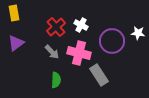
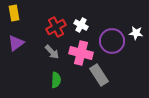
red cross: rotated 12 degrees clockwise
white star: moved 2 px left
pink cross: moved 2 px right
